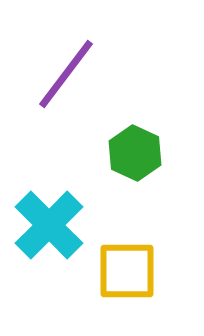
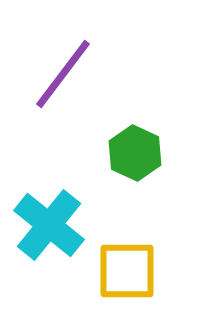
purple line: moved 3 px left
cyan cross: rotated 6 degrees counterclockwise
